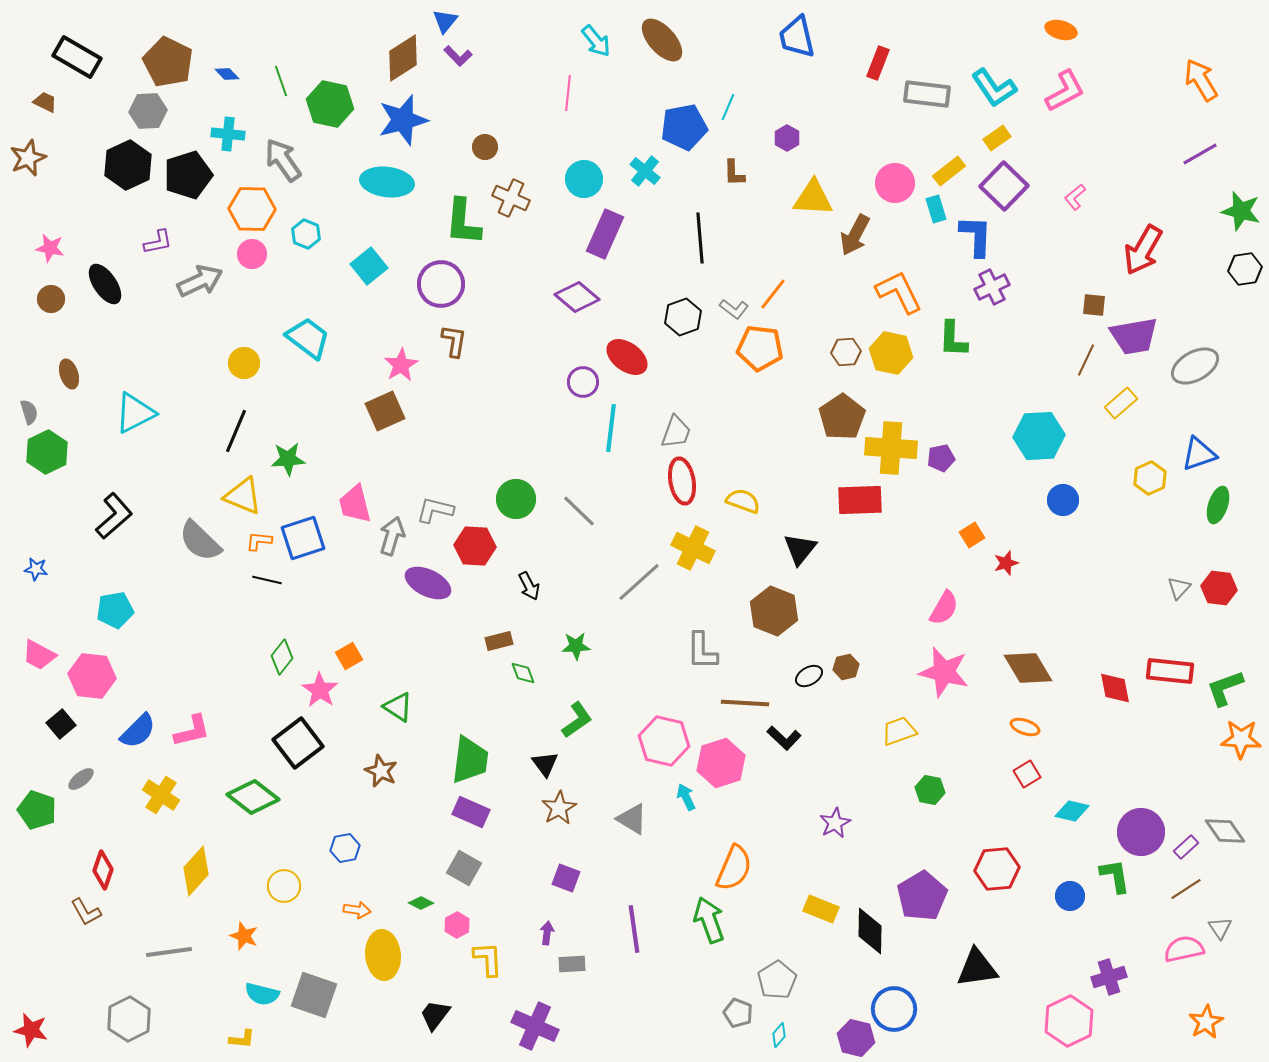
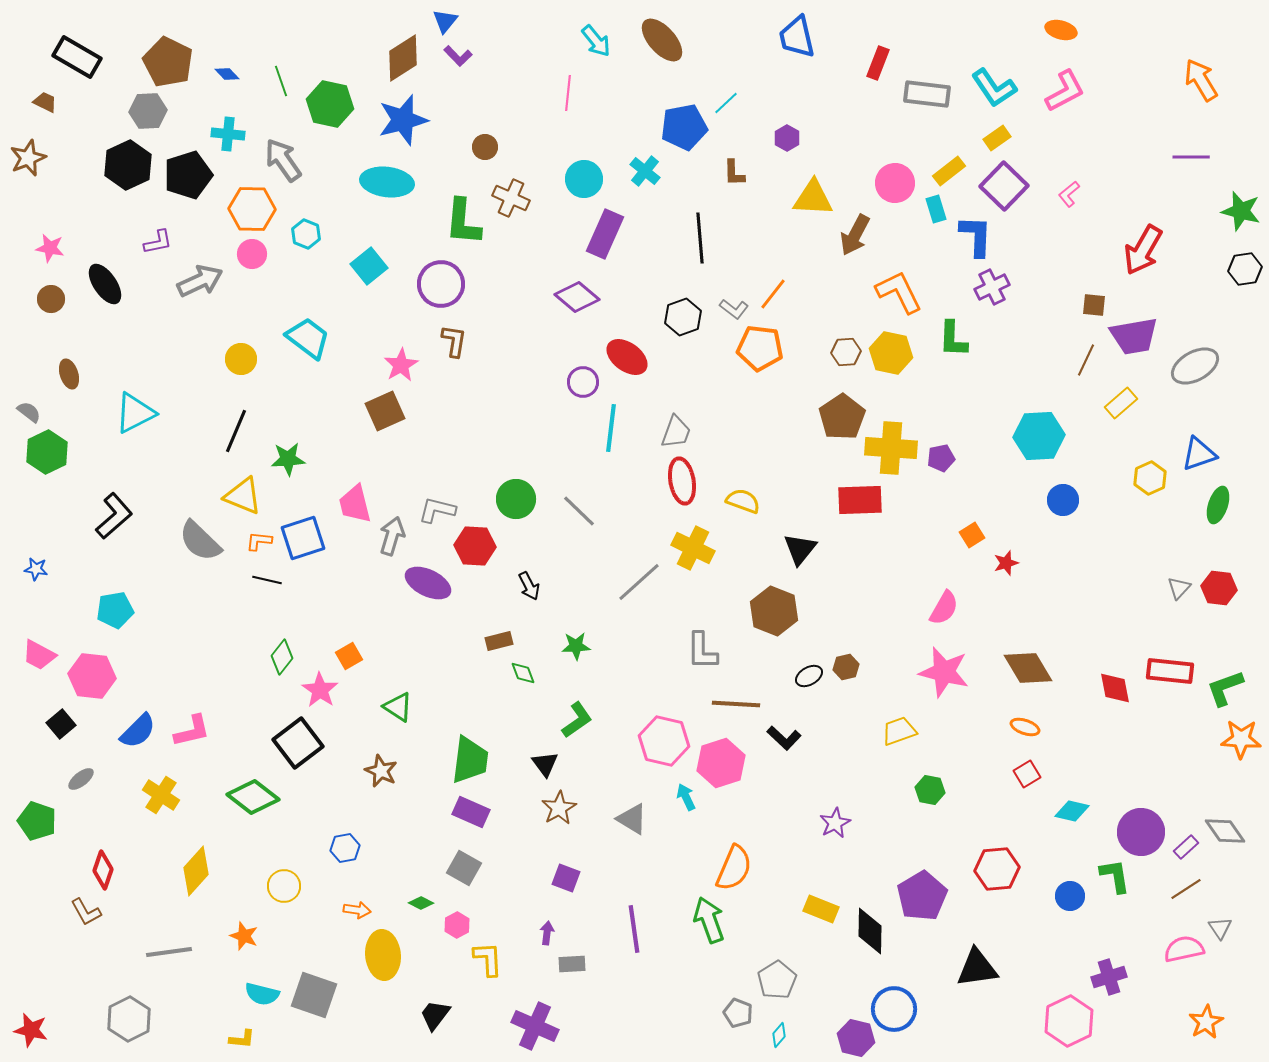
cyan line at (728, 107): moved 2 px left, 4 px up; rotated 24 degrees clockwise
purple line at (1200, 154): moved 9 px left, 3 px down; rotated 30 degrees clockwise
pink L-shape at (1075, 197): moved 6 px left, 3 px up
yellow circle at (244, 363): moved 3 px left, 4 px up
gray semicircle at (29, 412): rotated 35 degrees counterclockwise
gray L-shape at (435, 510): moved 2 px right
brown line at (745, 703): moved 9 px left, 1 px down
green pentagon at (37, 810): moved 11 px down
